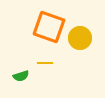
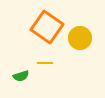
orange square: moved 2 px left; rotated 16 degrees clockwise
